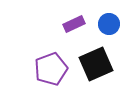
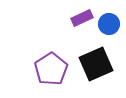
purple rectangle: moved 8 px right, 6 px up
purple pentagon: rotated 12 degrees counterclockwise
